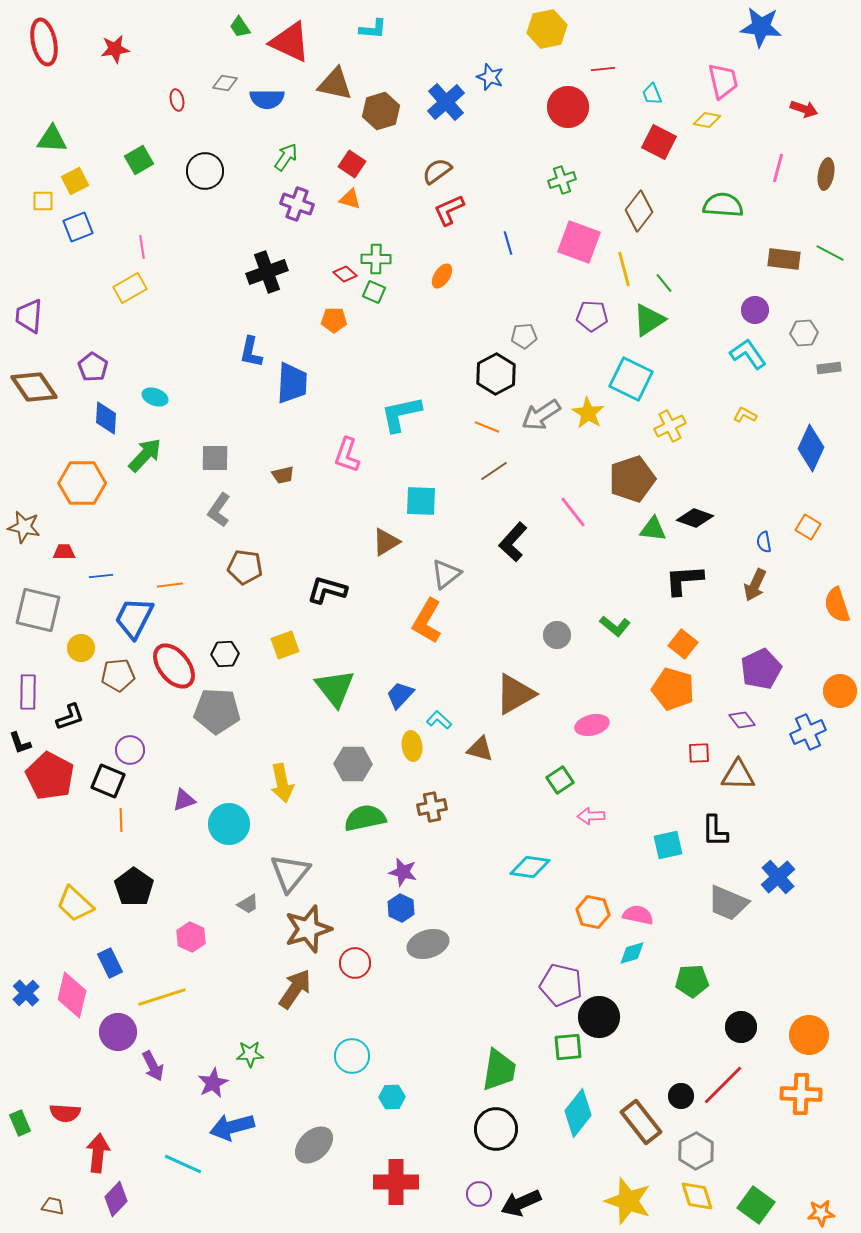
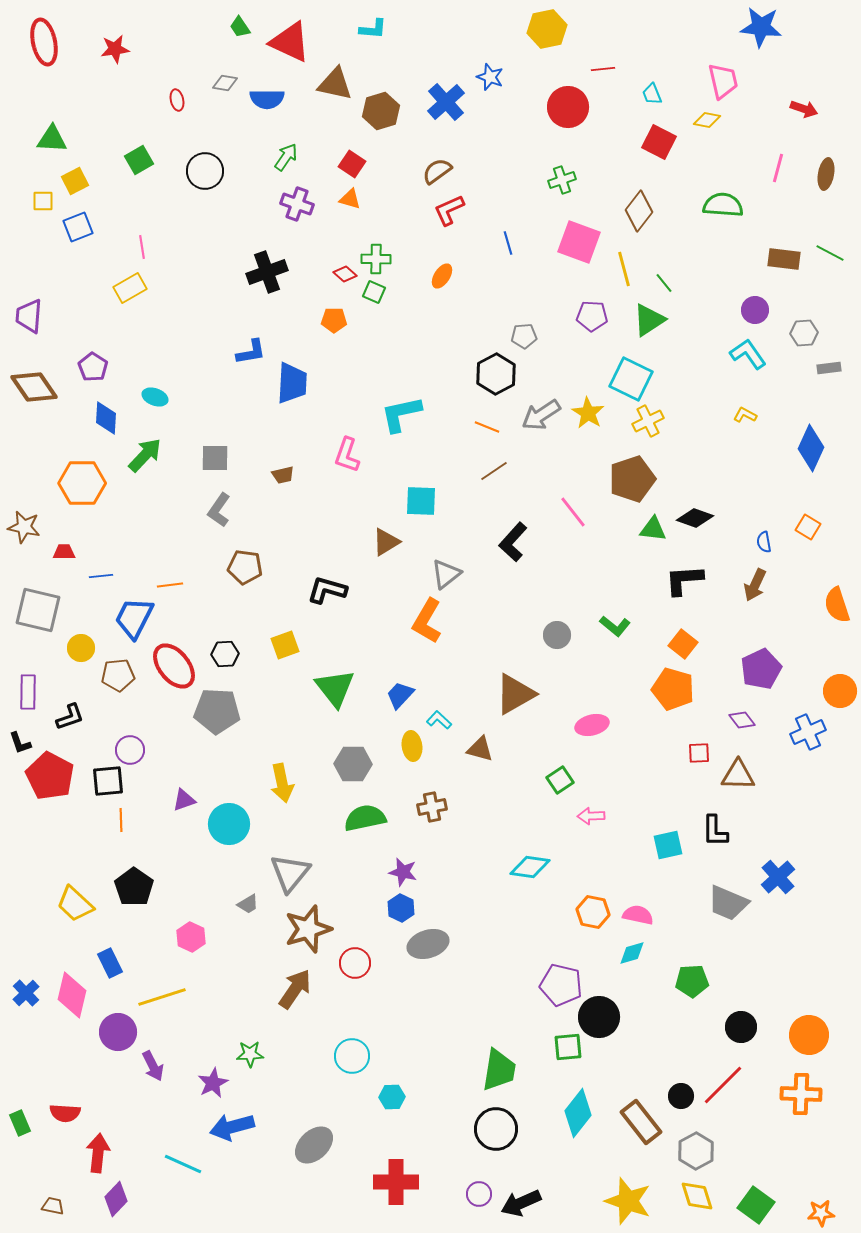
blue L-shape at (251, 352): rotated 112 degrees counterclockwise
yellow cross at (670, 426): moved 22 px left, 5 px up
black square at (108, 781): rotated 28 degrees counterclockwise
